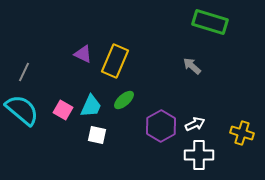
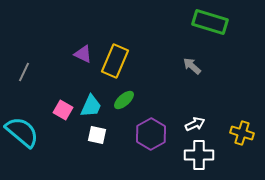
cyan semicircle: moved 22 px down
purple hexagon: moved 10 px left, 8 px down
